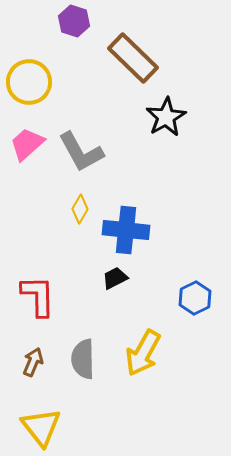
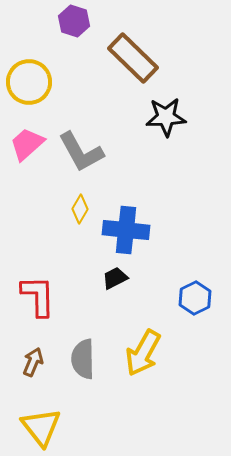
black star: rotated 27 degrees clockwise
